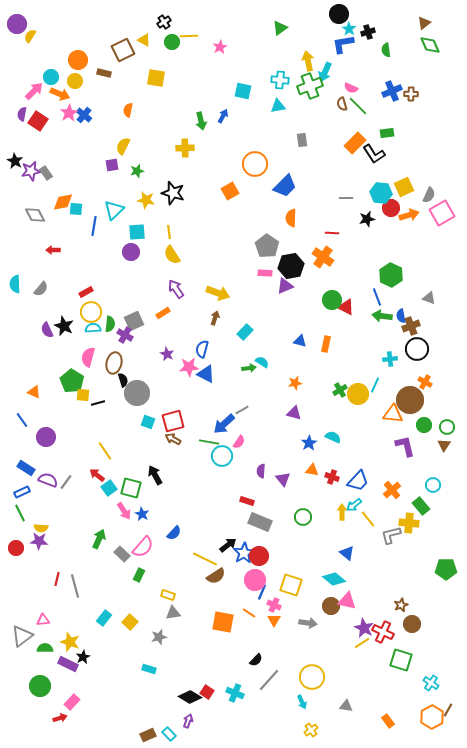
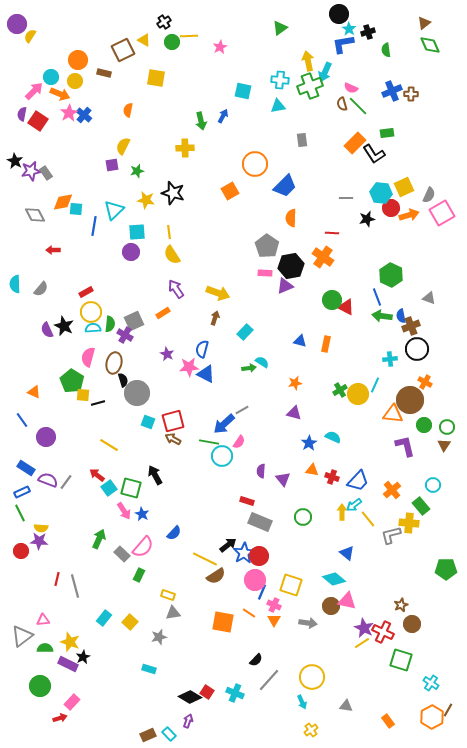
yellow line at (105, 451): moved 4 px right, 6 px up; rotated 24 degrees counterclockwise
red circle at (16, 548): moved 5 px right, 3 px down
